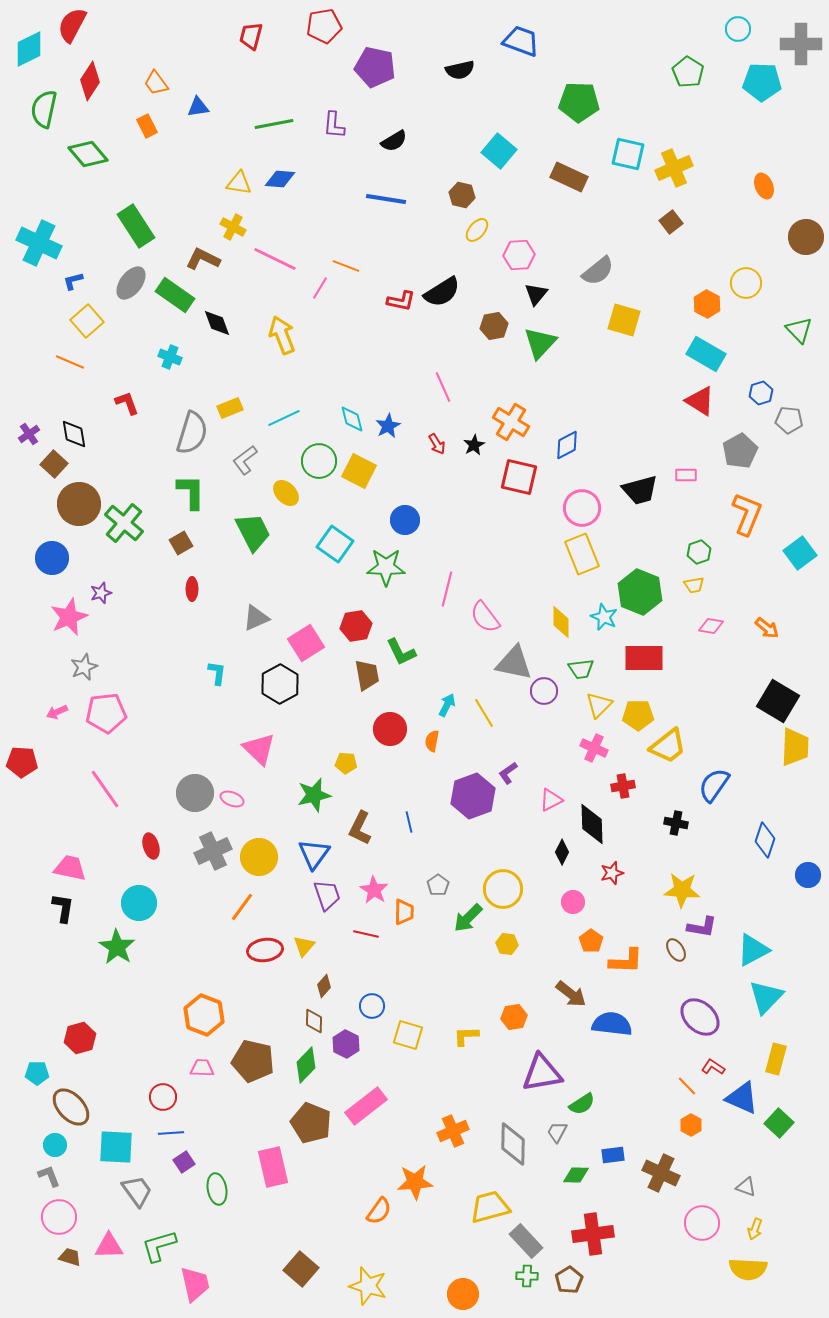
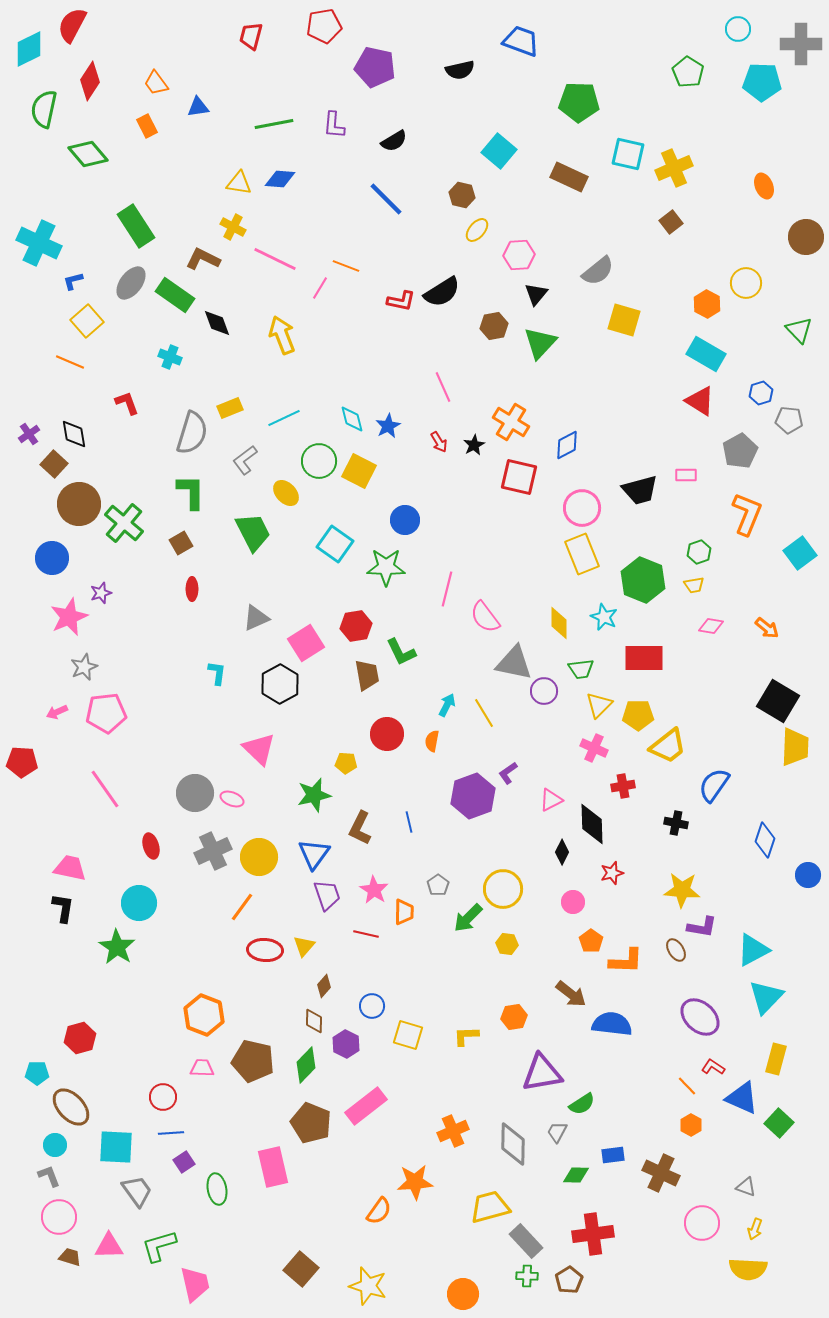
blue line at (386, 199): rotated 36 degrees clockwise
red arrow at (437, 444): moved 2 px right, 2 px up
green hexagon at (640, 592): moved 3 px right, 12 px up
yellow diamond at (561, 622): moved 2 px left, 1 px down
red circle at (390, 729): moved 3 px left, 5 px down
red ellipse at (265, 950): rotated 12 degrees clockwise
